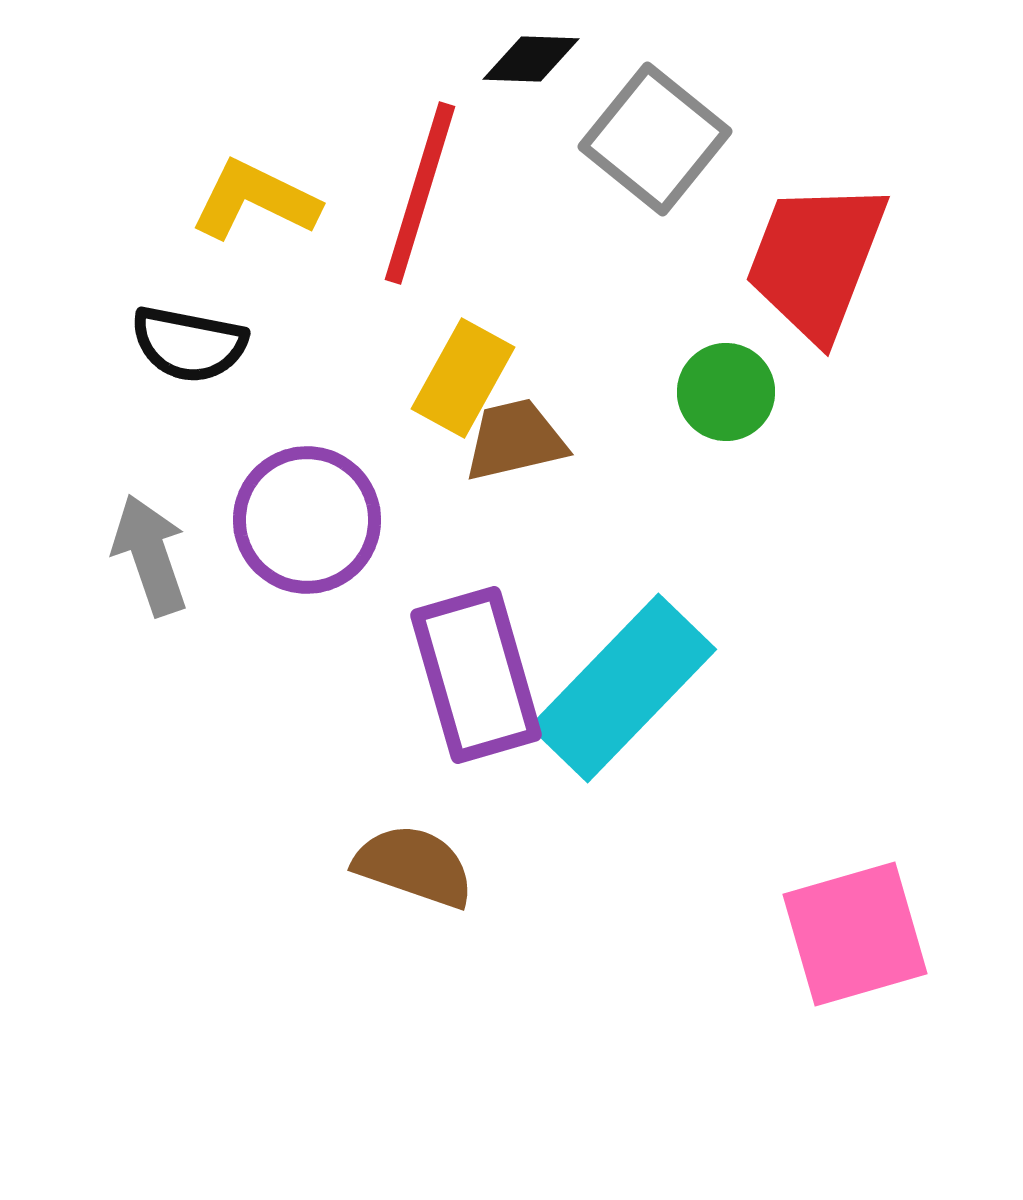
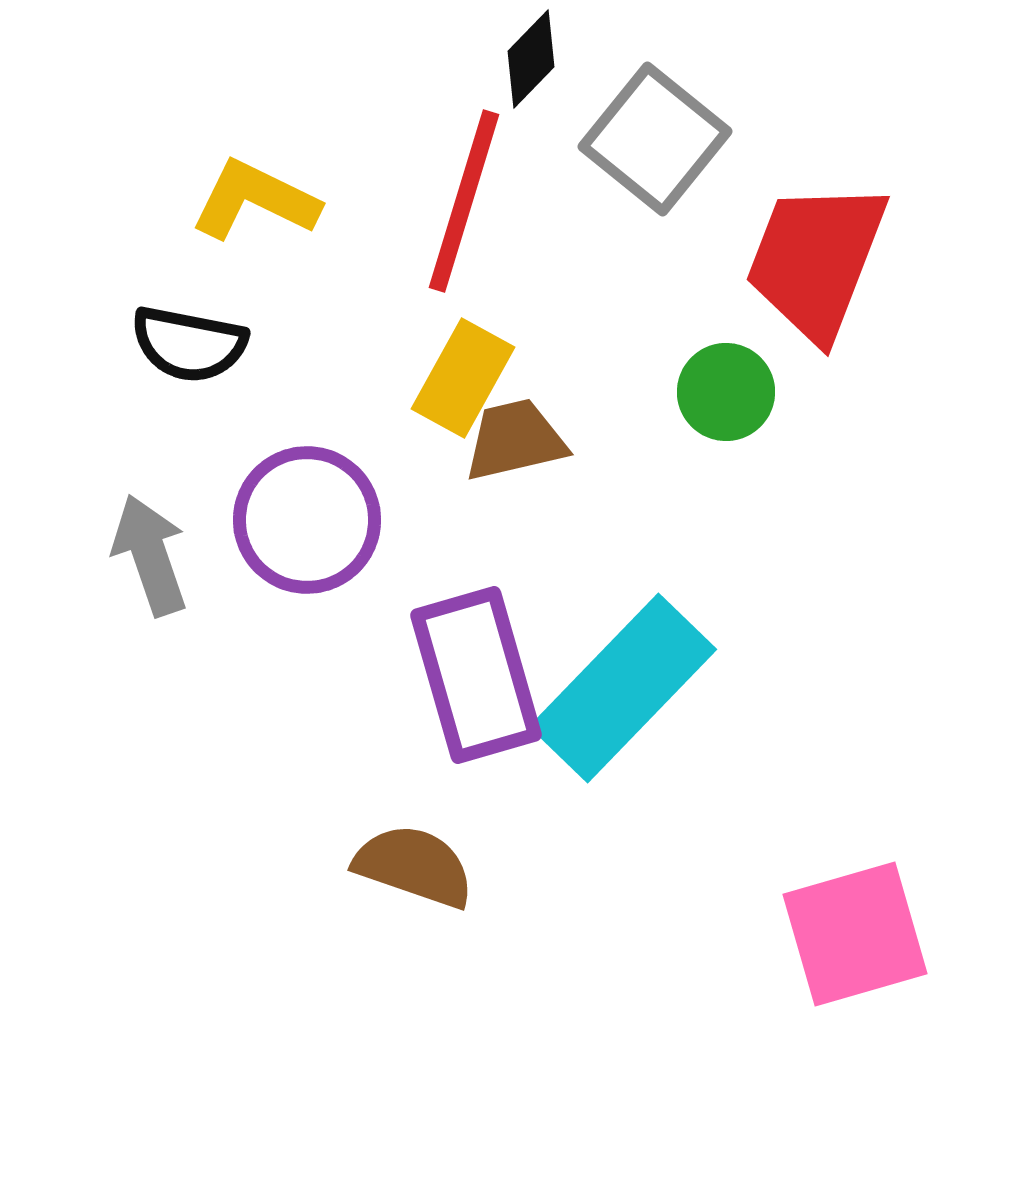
black diamond: rotated 48 degrees counterclockwise
red line: moved 44 px right, 8 px down
